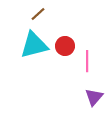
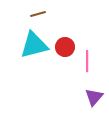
brown line: rotated 28 degrees clockwise
red circle: moved 1 px down
